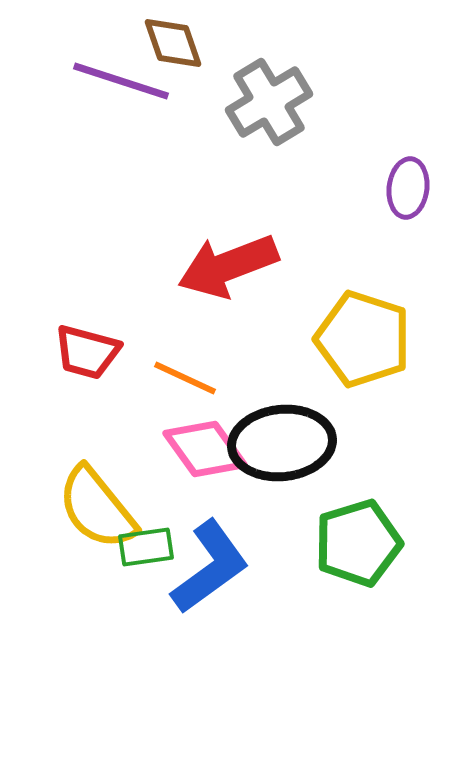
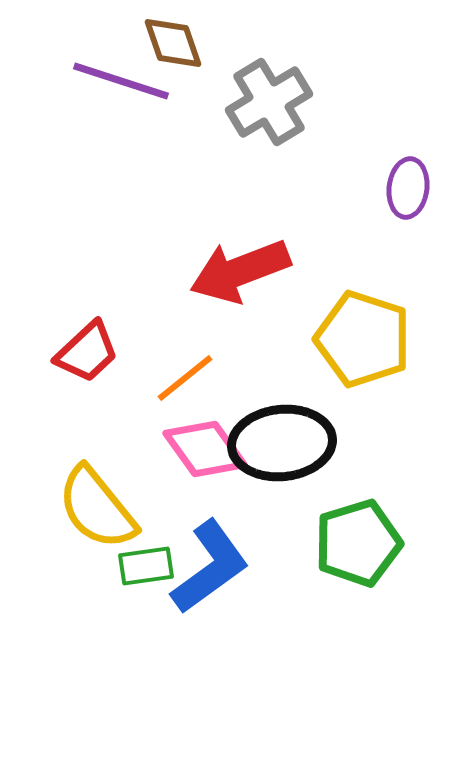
red arrow: moved 12 px right, 5 px down
red trapezoid: rotated 58 degrees counterclockwise
orange line: rotated 64 degrees counterclockwise
green rectangle: moved 19 px down
